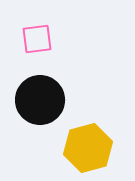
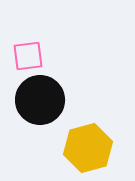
pink square: moved 9 px left, 17 px down
